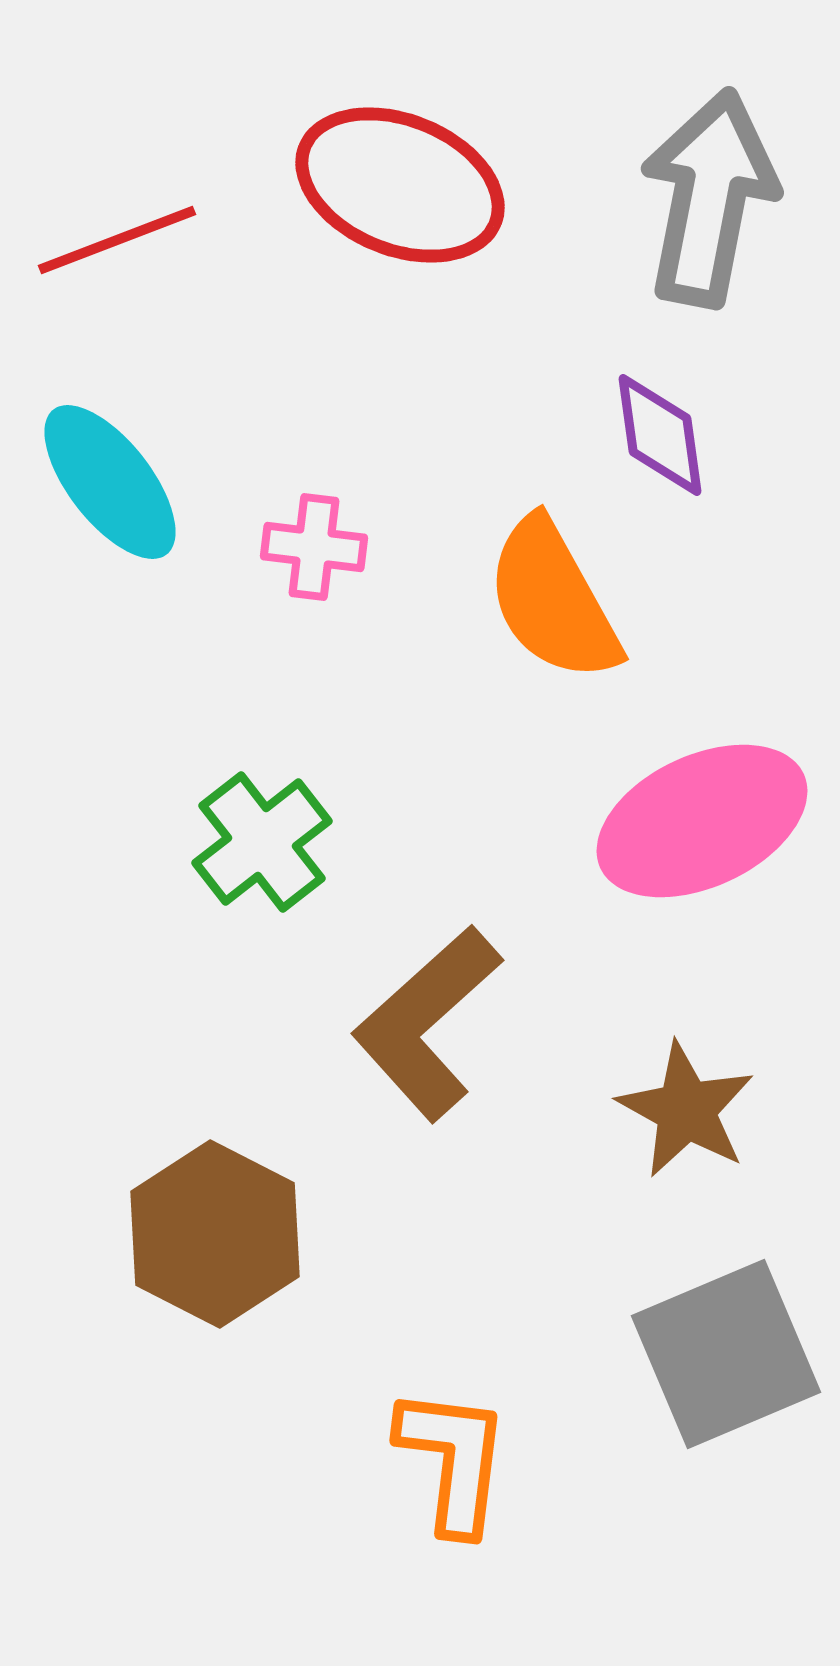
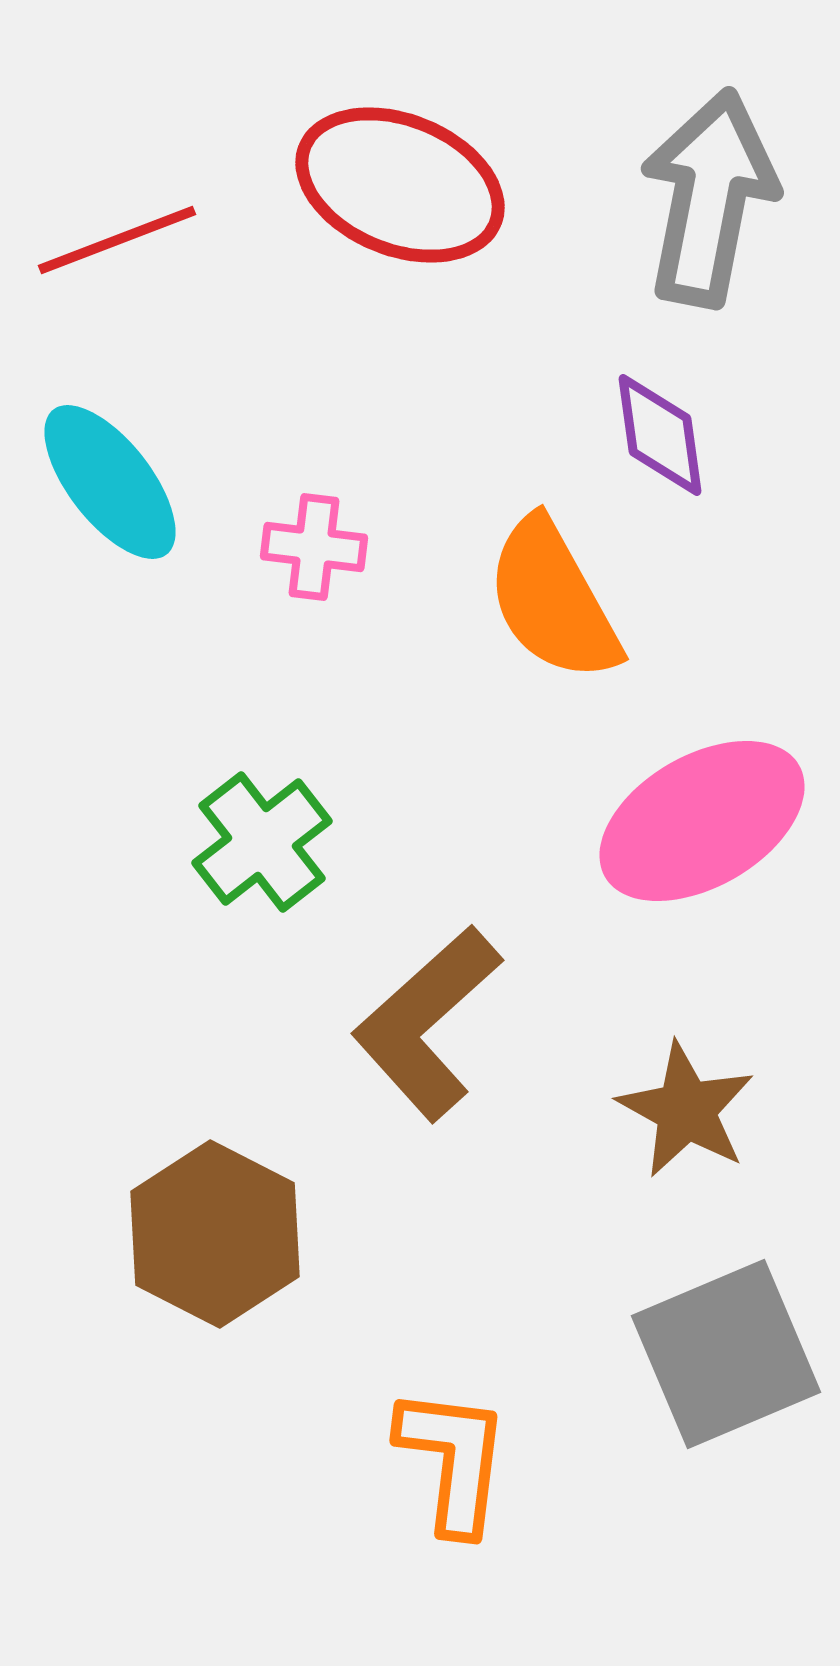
pink ellipse: rotated 5 degrees counterclockwise
